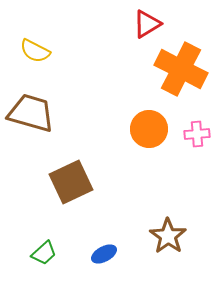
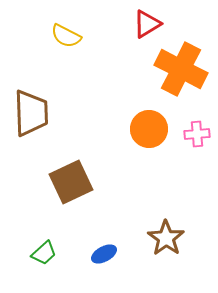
yellow semicircle: moved 31 px right, 15 px up
brown trapezoid: rotated 72 degrees clockwise
brown star: moved 2 px left, 2 px down
